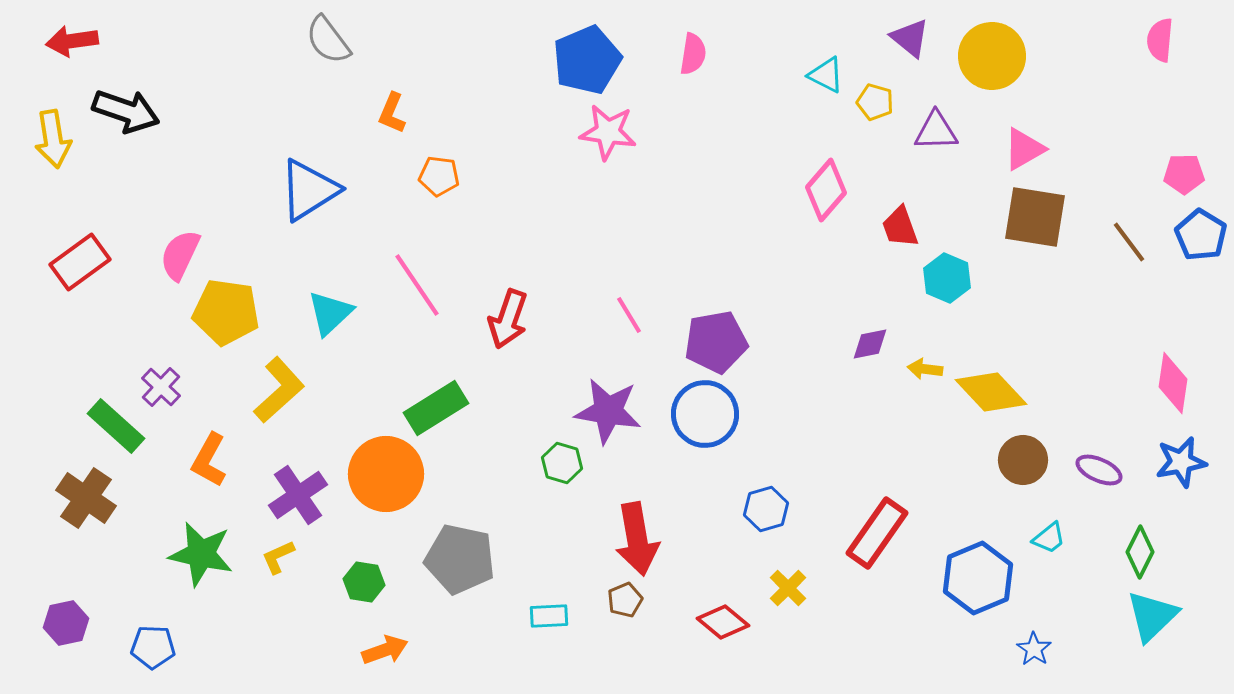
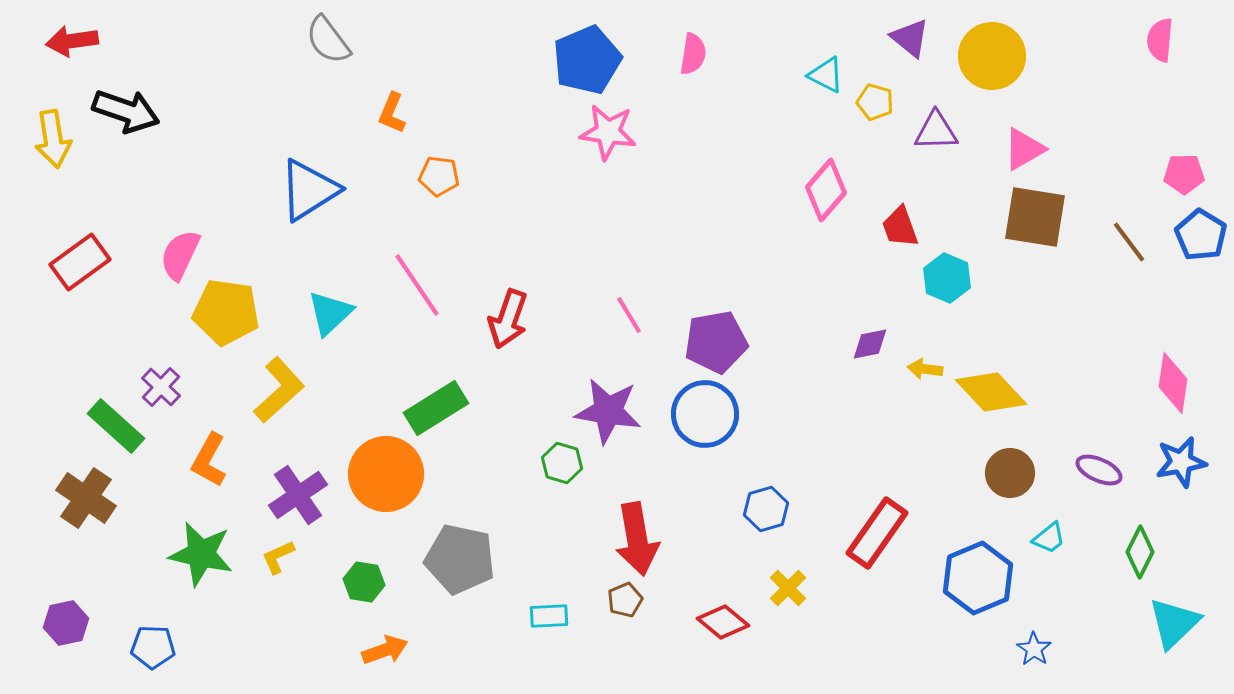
brown circle at (1023, 460): moved 13 px left, 13 px down
cyan triangle at (1152, 616): moved 22 px right, 7 px down
